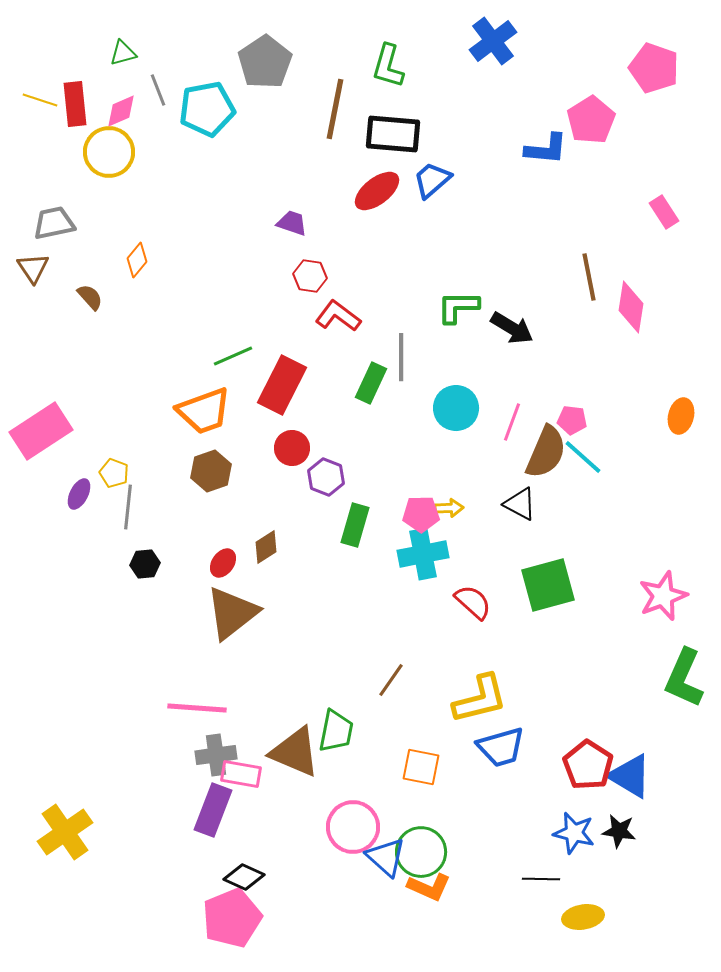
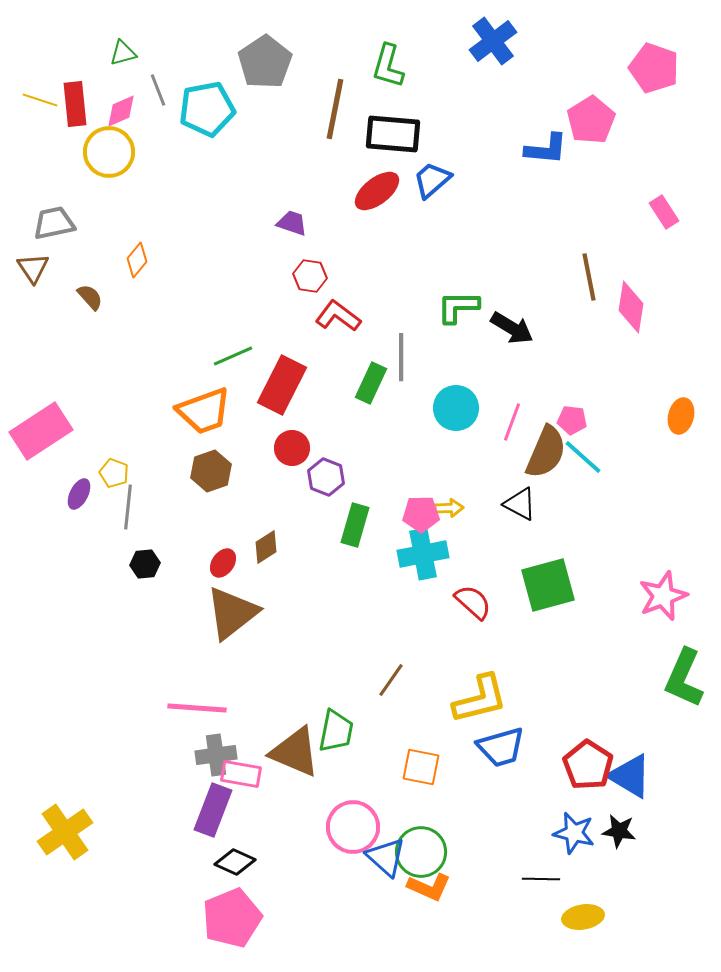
black diamond at (244, 877): moved 9 px left, 15 px up
